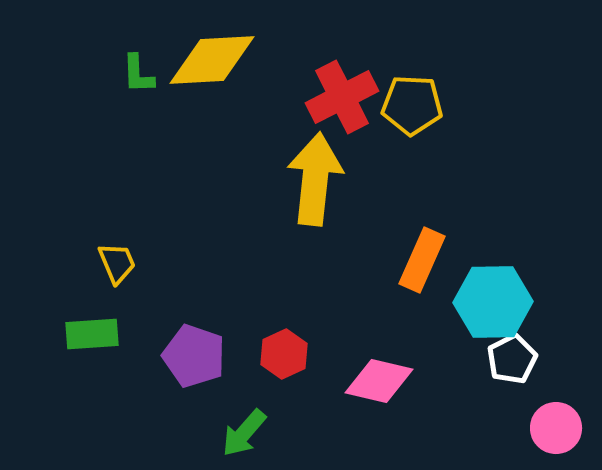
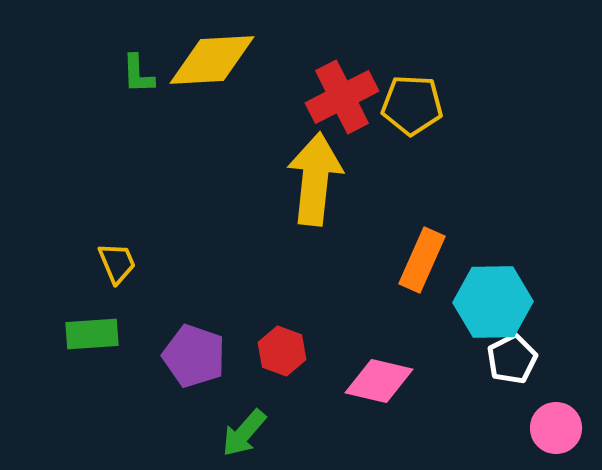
red hexagon: moved 2 px left, 3 px up; rotated 15 degrees counterclockwise
